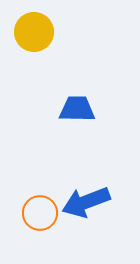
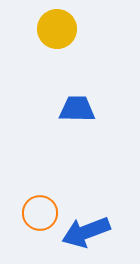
yellow circle: moved 23 px right, 3 px up
blue arrow: moved 30 px down
